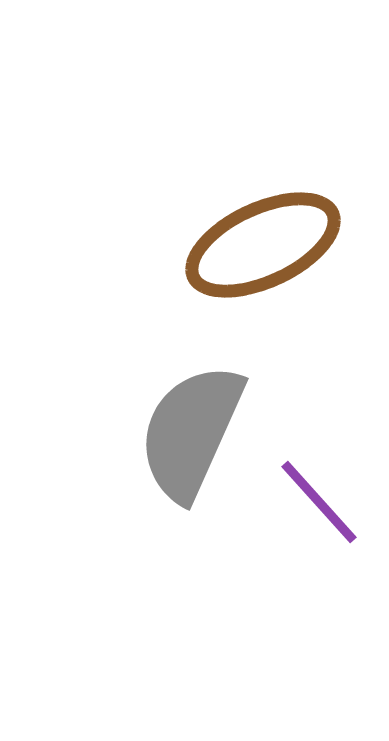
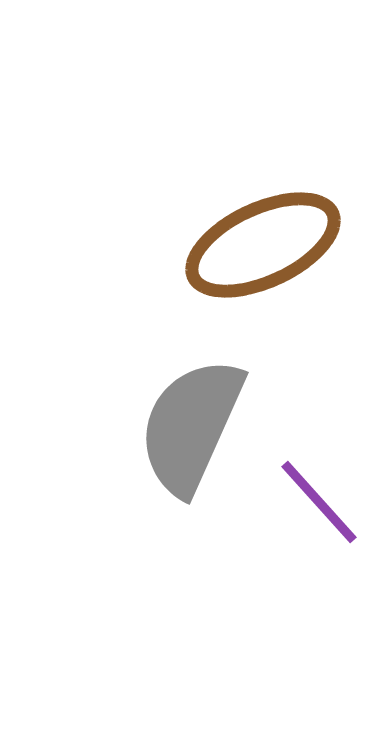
gray semicircle: moved 6 px up
